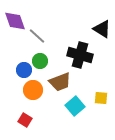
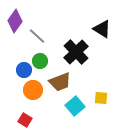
purple diamond: rotated 55 degrees clockwise
black cross: moved 4 px left, 3 px up; rotated 30 degrees clockwise
